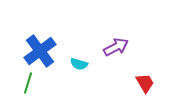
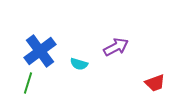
red trapezoid: moved 10 px right; rotated 100 degrees clockwise
